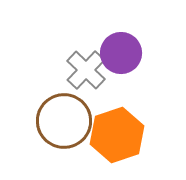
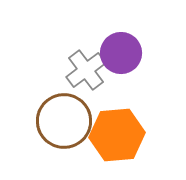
gray cross: rotated 9 degrees clockwise
orange hexagon: rotated 14 degrees clockwise
